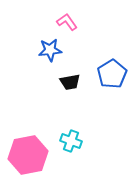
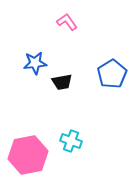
blue star: moved 15 px left, 13 px down
black trapezoid: moved 8 px left
